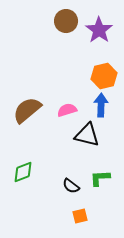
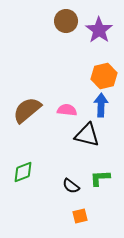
pink semicircle: rotated 24 degrees clockwise
